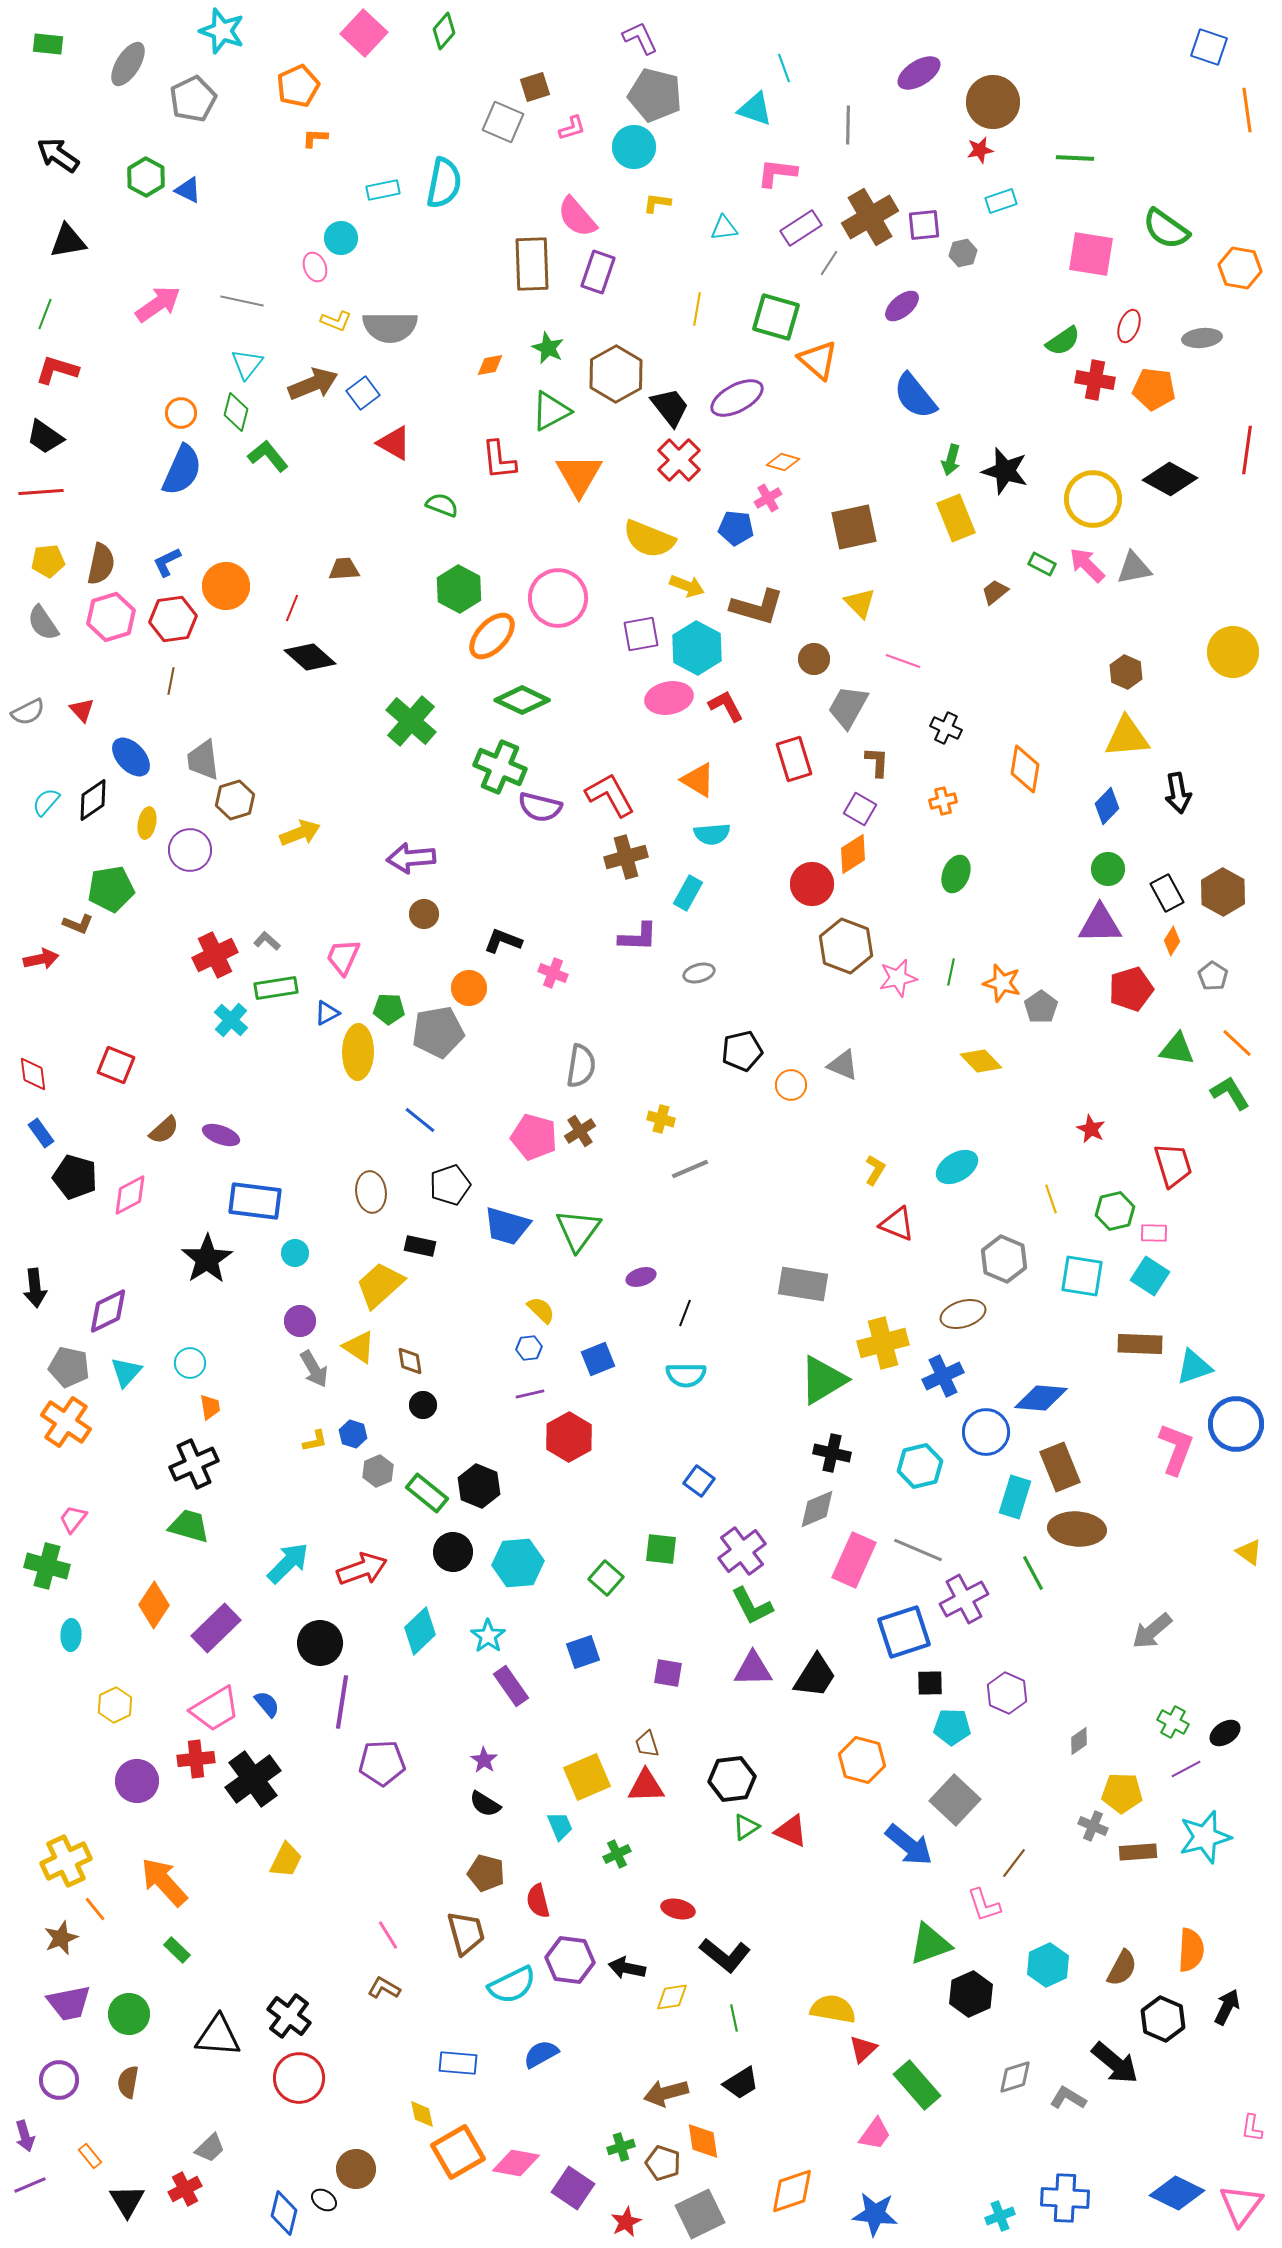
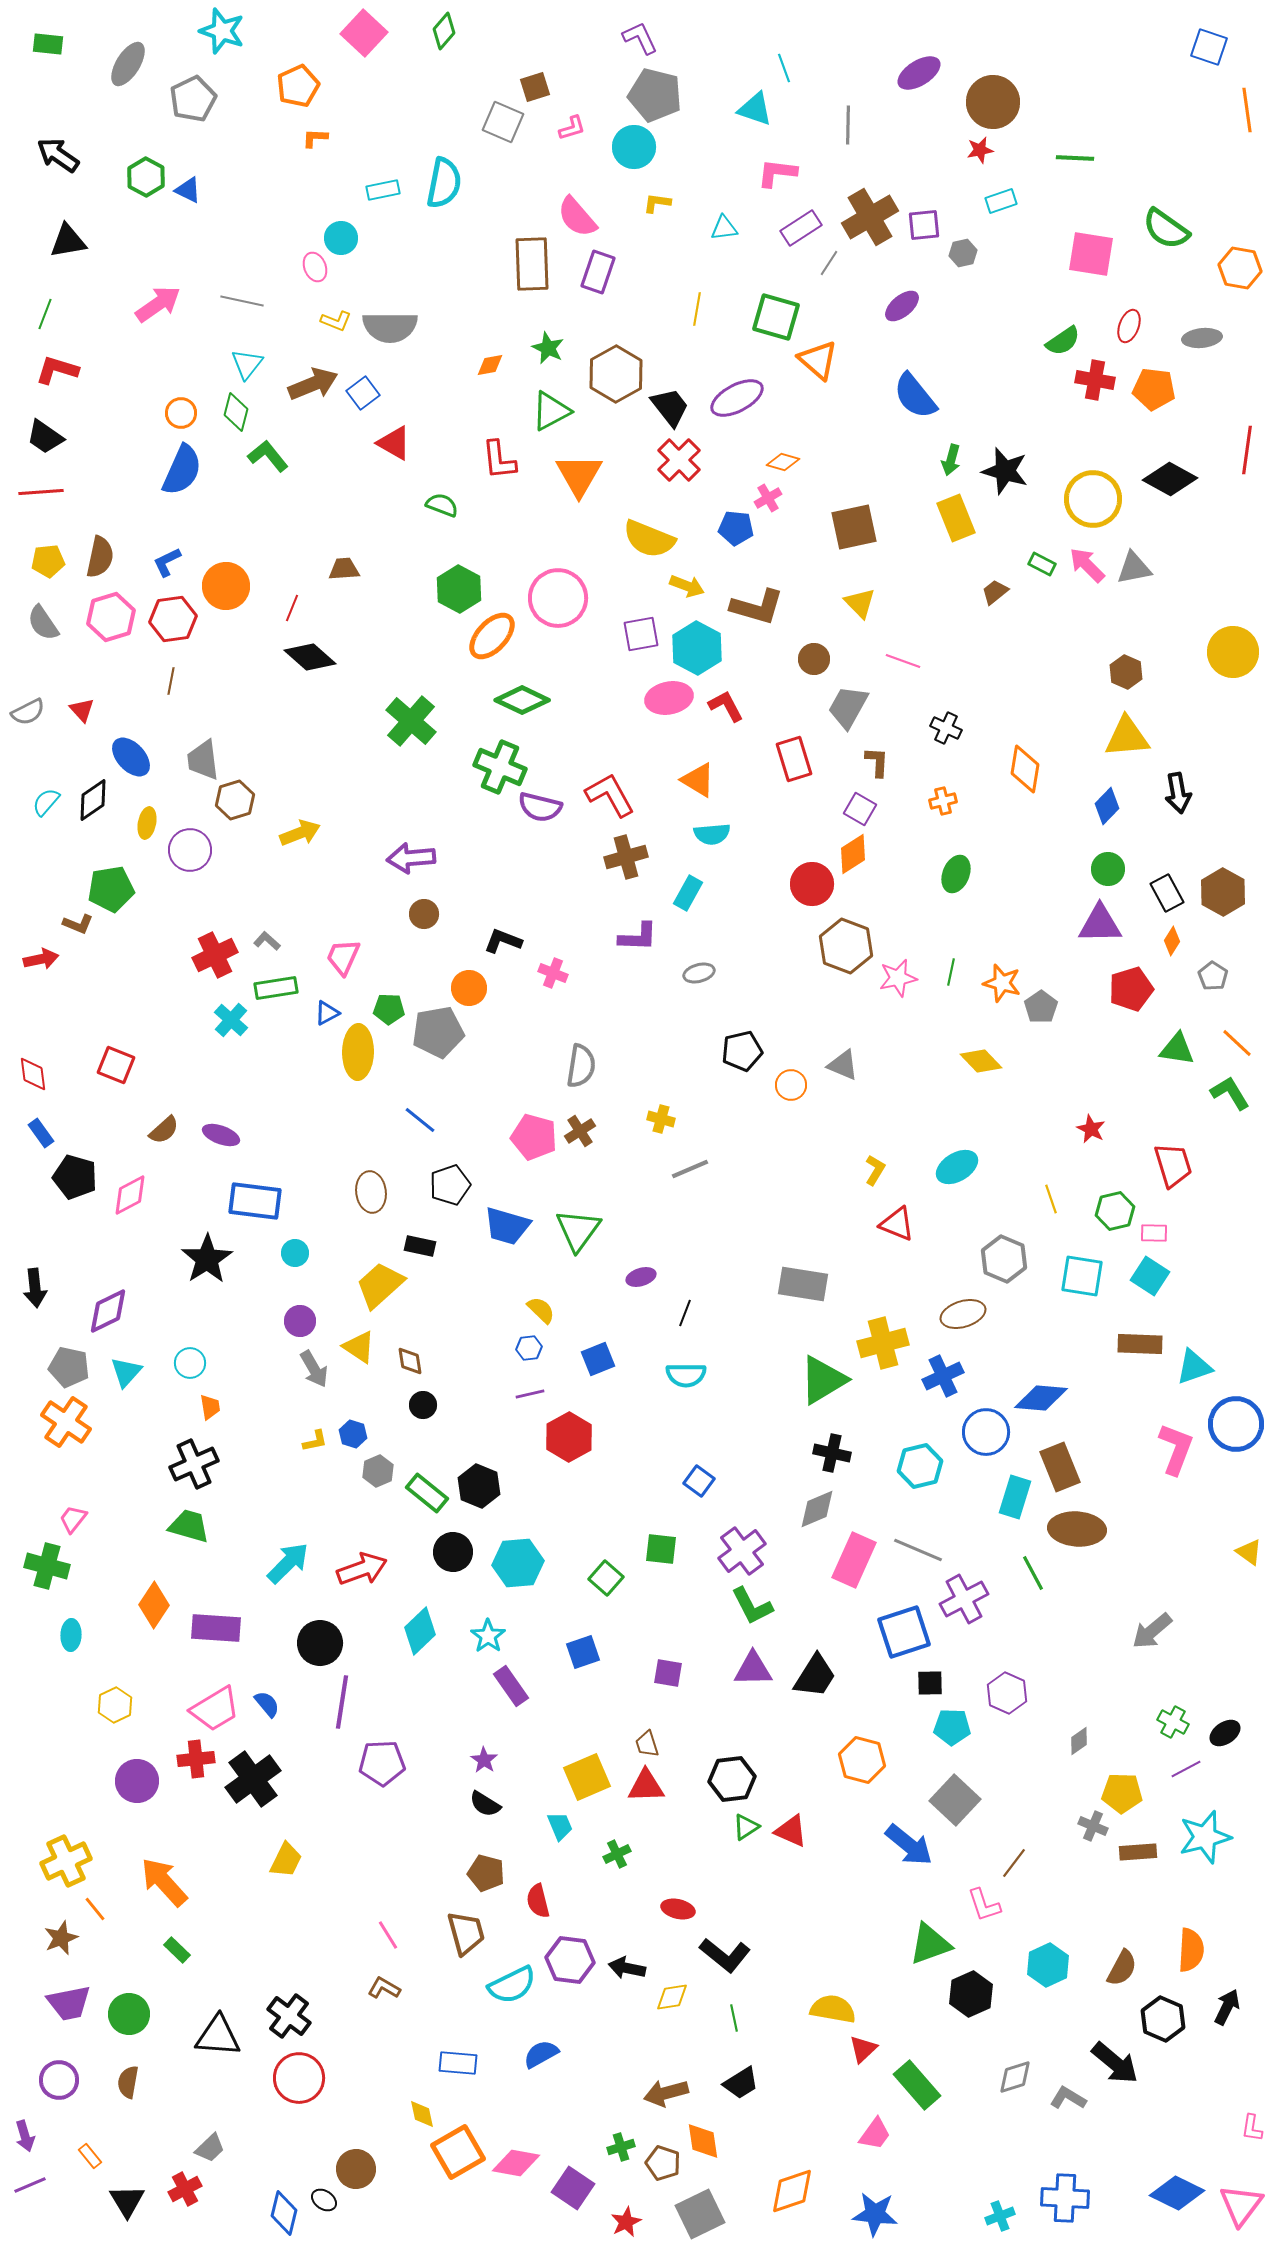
brown semicircle at (101, 564): moved 1 px left, 7 px up
purple rectangle at (216, 1628): rotated 48 degrees clockwise
